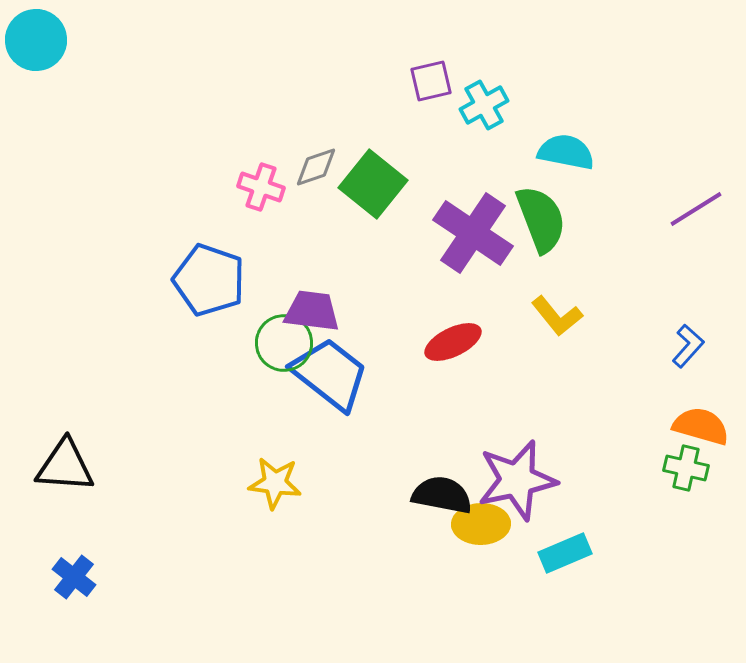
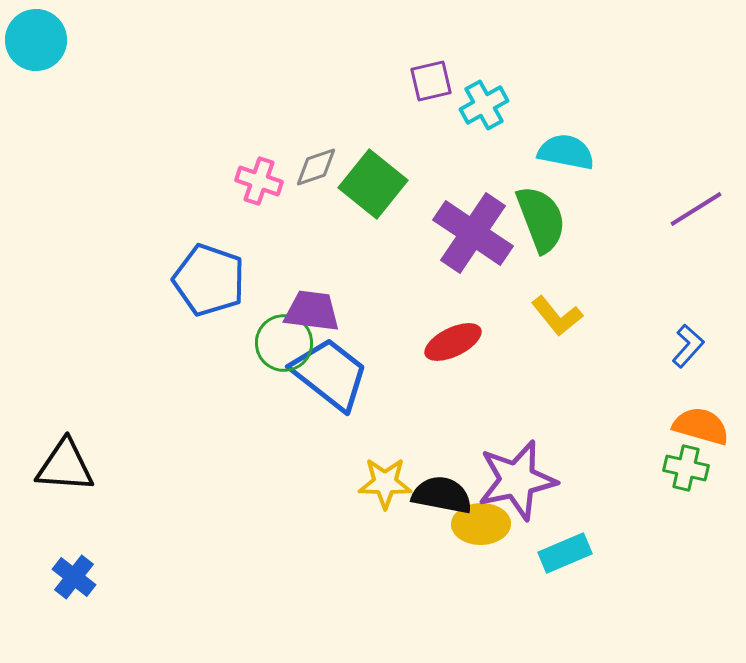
pink cross: moved 2 px left, 6 px up
yellow star: moved 110 px right; rotated 6 degrees counterclockwise
